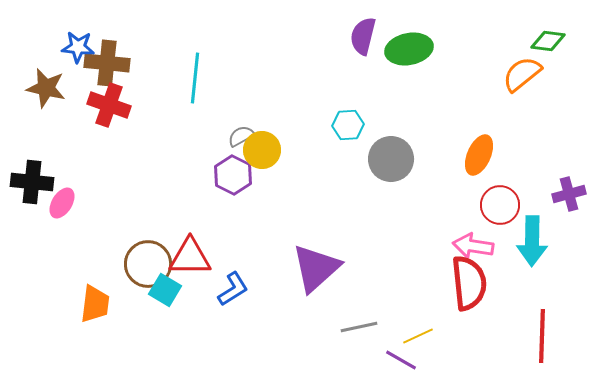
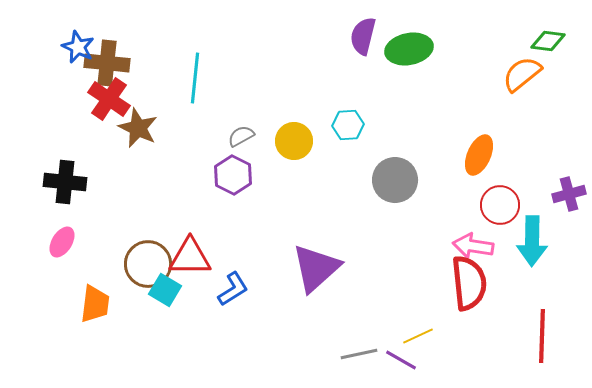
blue star: rotated 20 degrees clockwise
brown star: moved 92 px right, 40 px down; rotated 12 degrees clockwise
red cross: moved 6 px up; rotated 15 degrees clockwise
yellow circle: moved 32 px right, 9 px up
gray circle: moved 4 px right, 21 px down
black cross: moved 33 px right
pink ellipse: moved 39 px down
gray line: moved 27 px down
